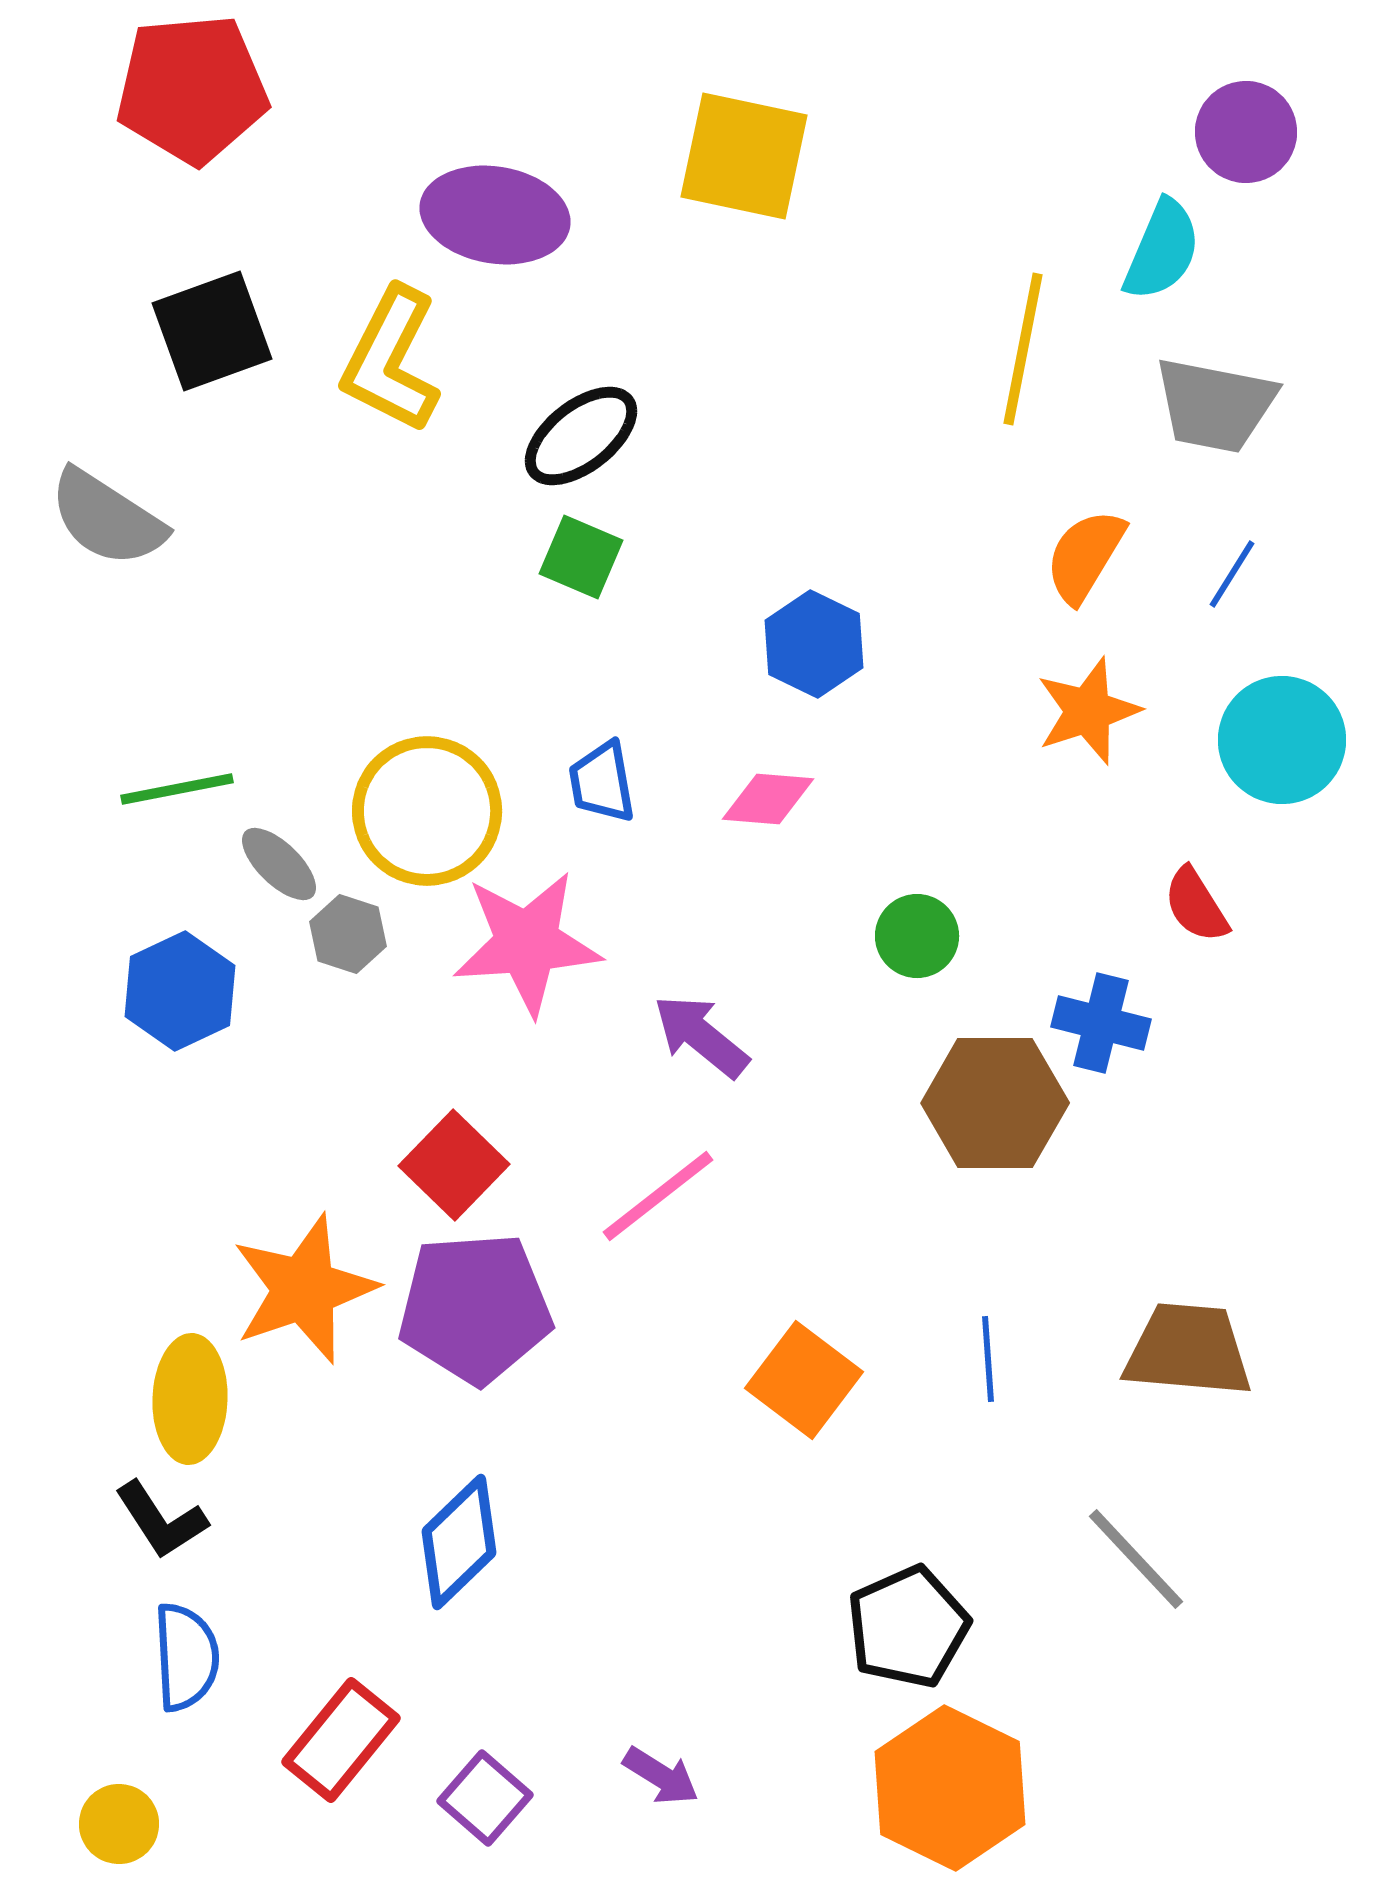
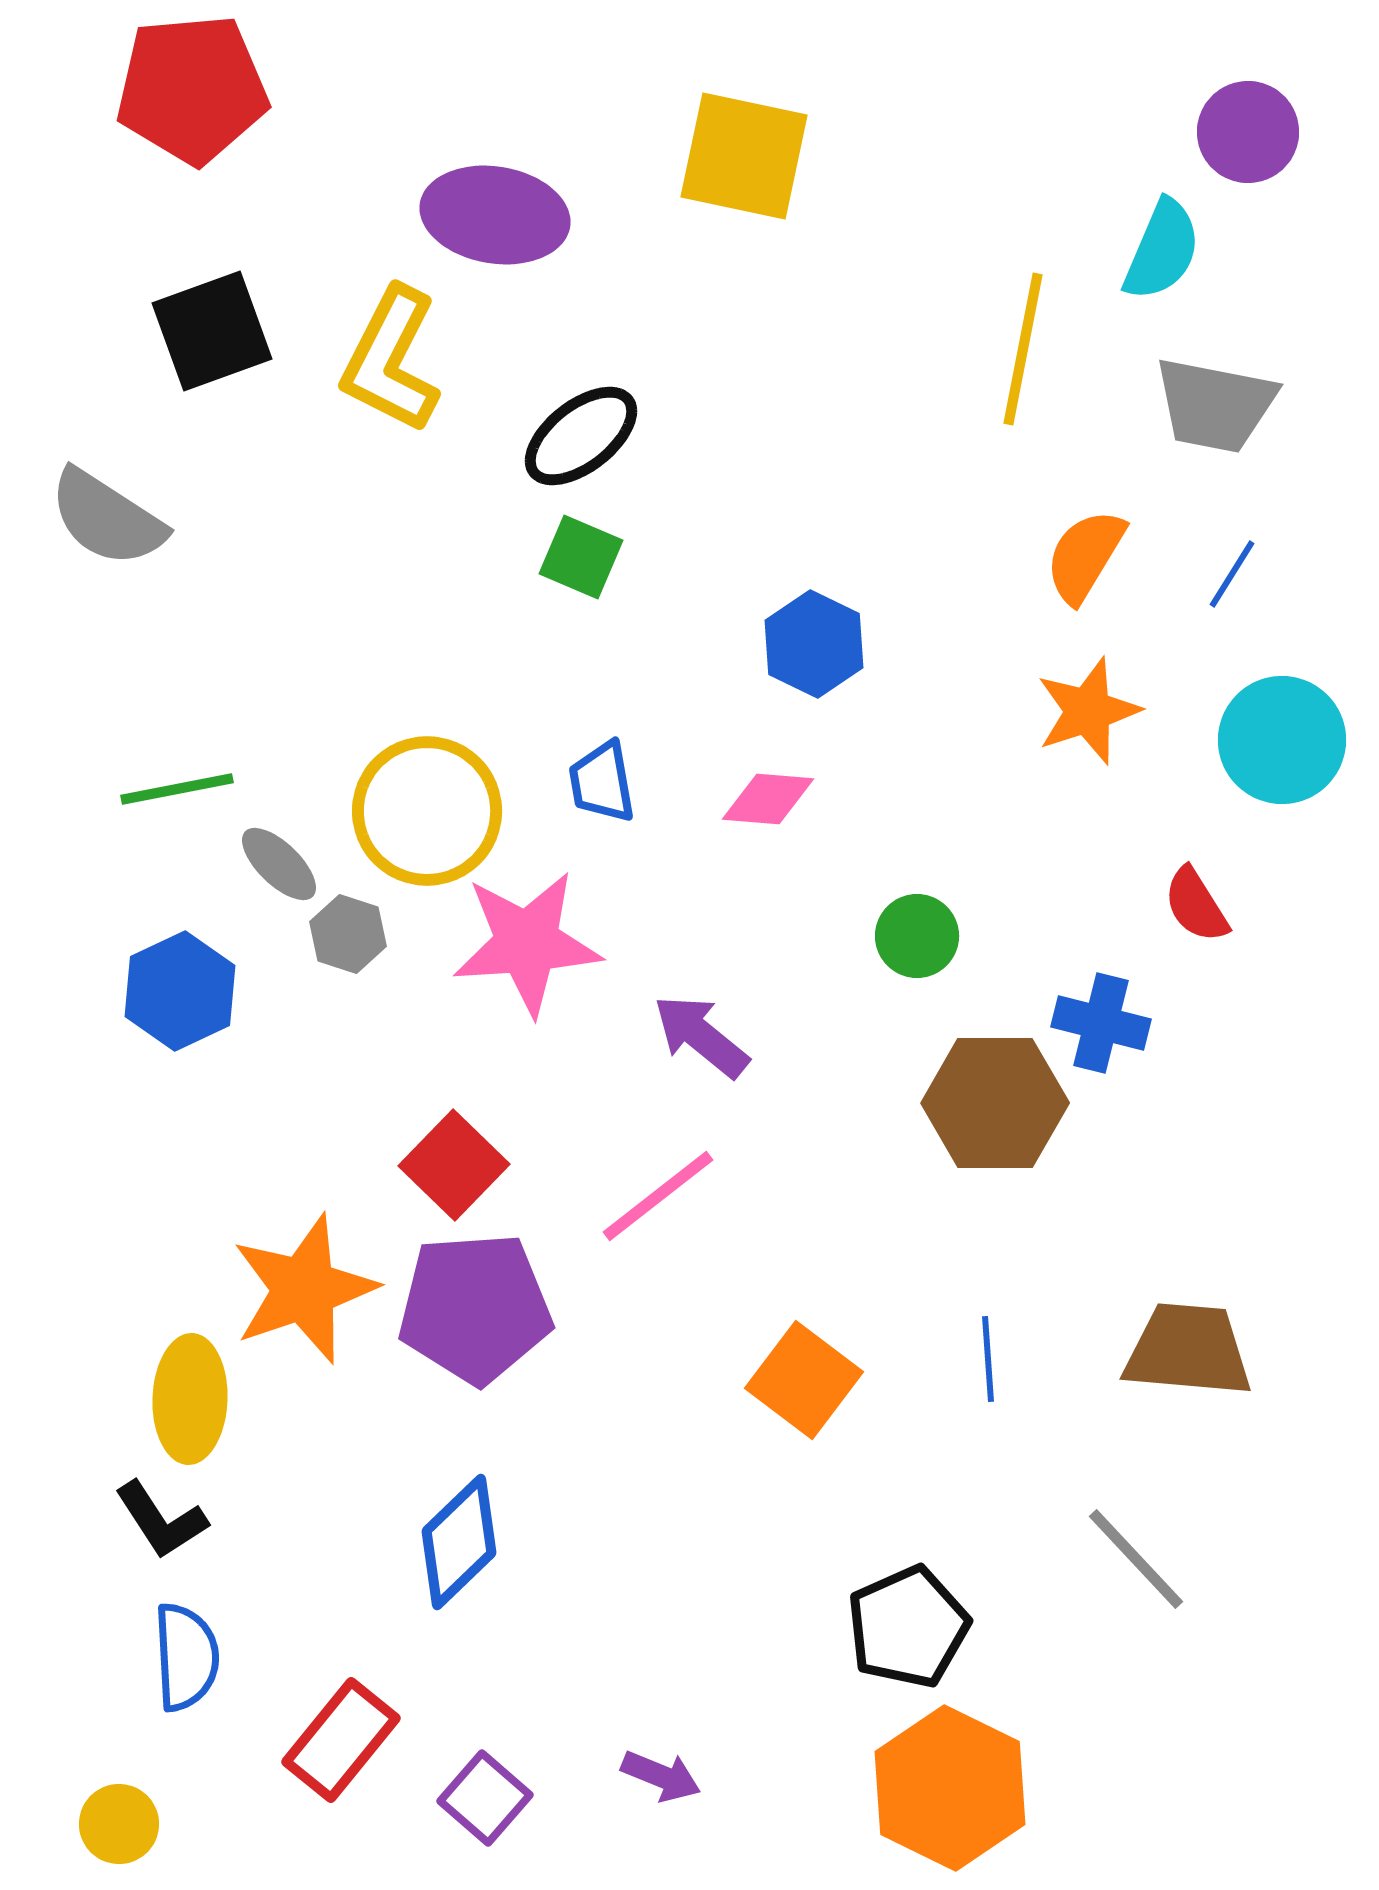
purple circle at (1246, 132): moved 2 px right
purple arrow at (661, 1776): rotated 10 degrees counterclockwise
